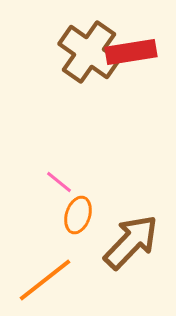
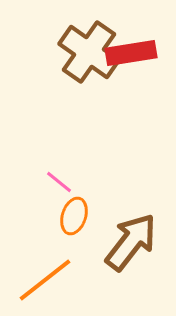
red rectangle: moved 1 px down
orange ellipse: moved 4 px left, 1 px down
brown arrow: rotated 6 degrees counterclockwise
